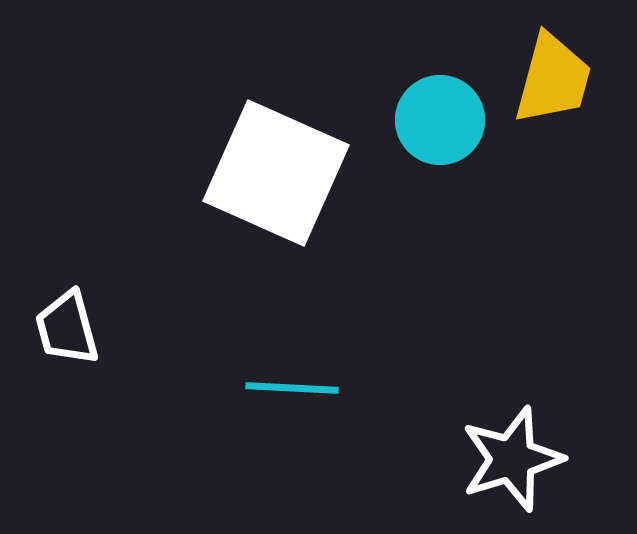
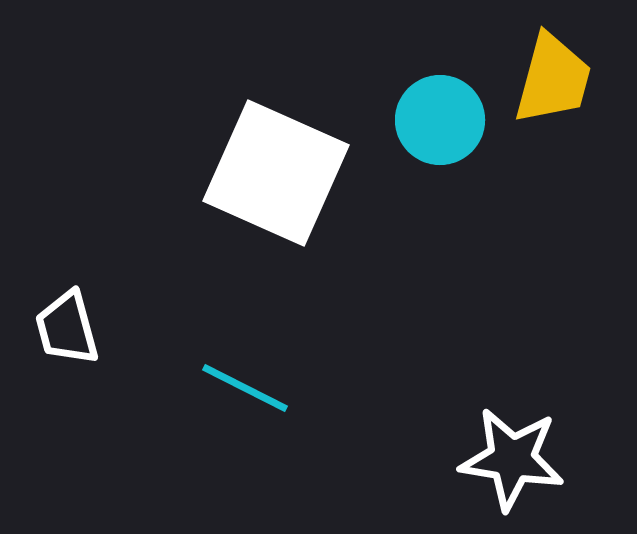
cyan line: moved 47 px left; rotated 24 degrees clockwise
white star: rotated 26 degrees clockwise
